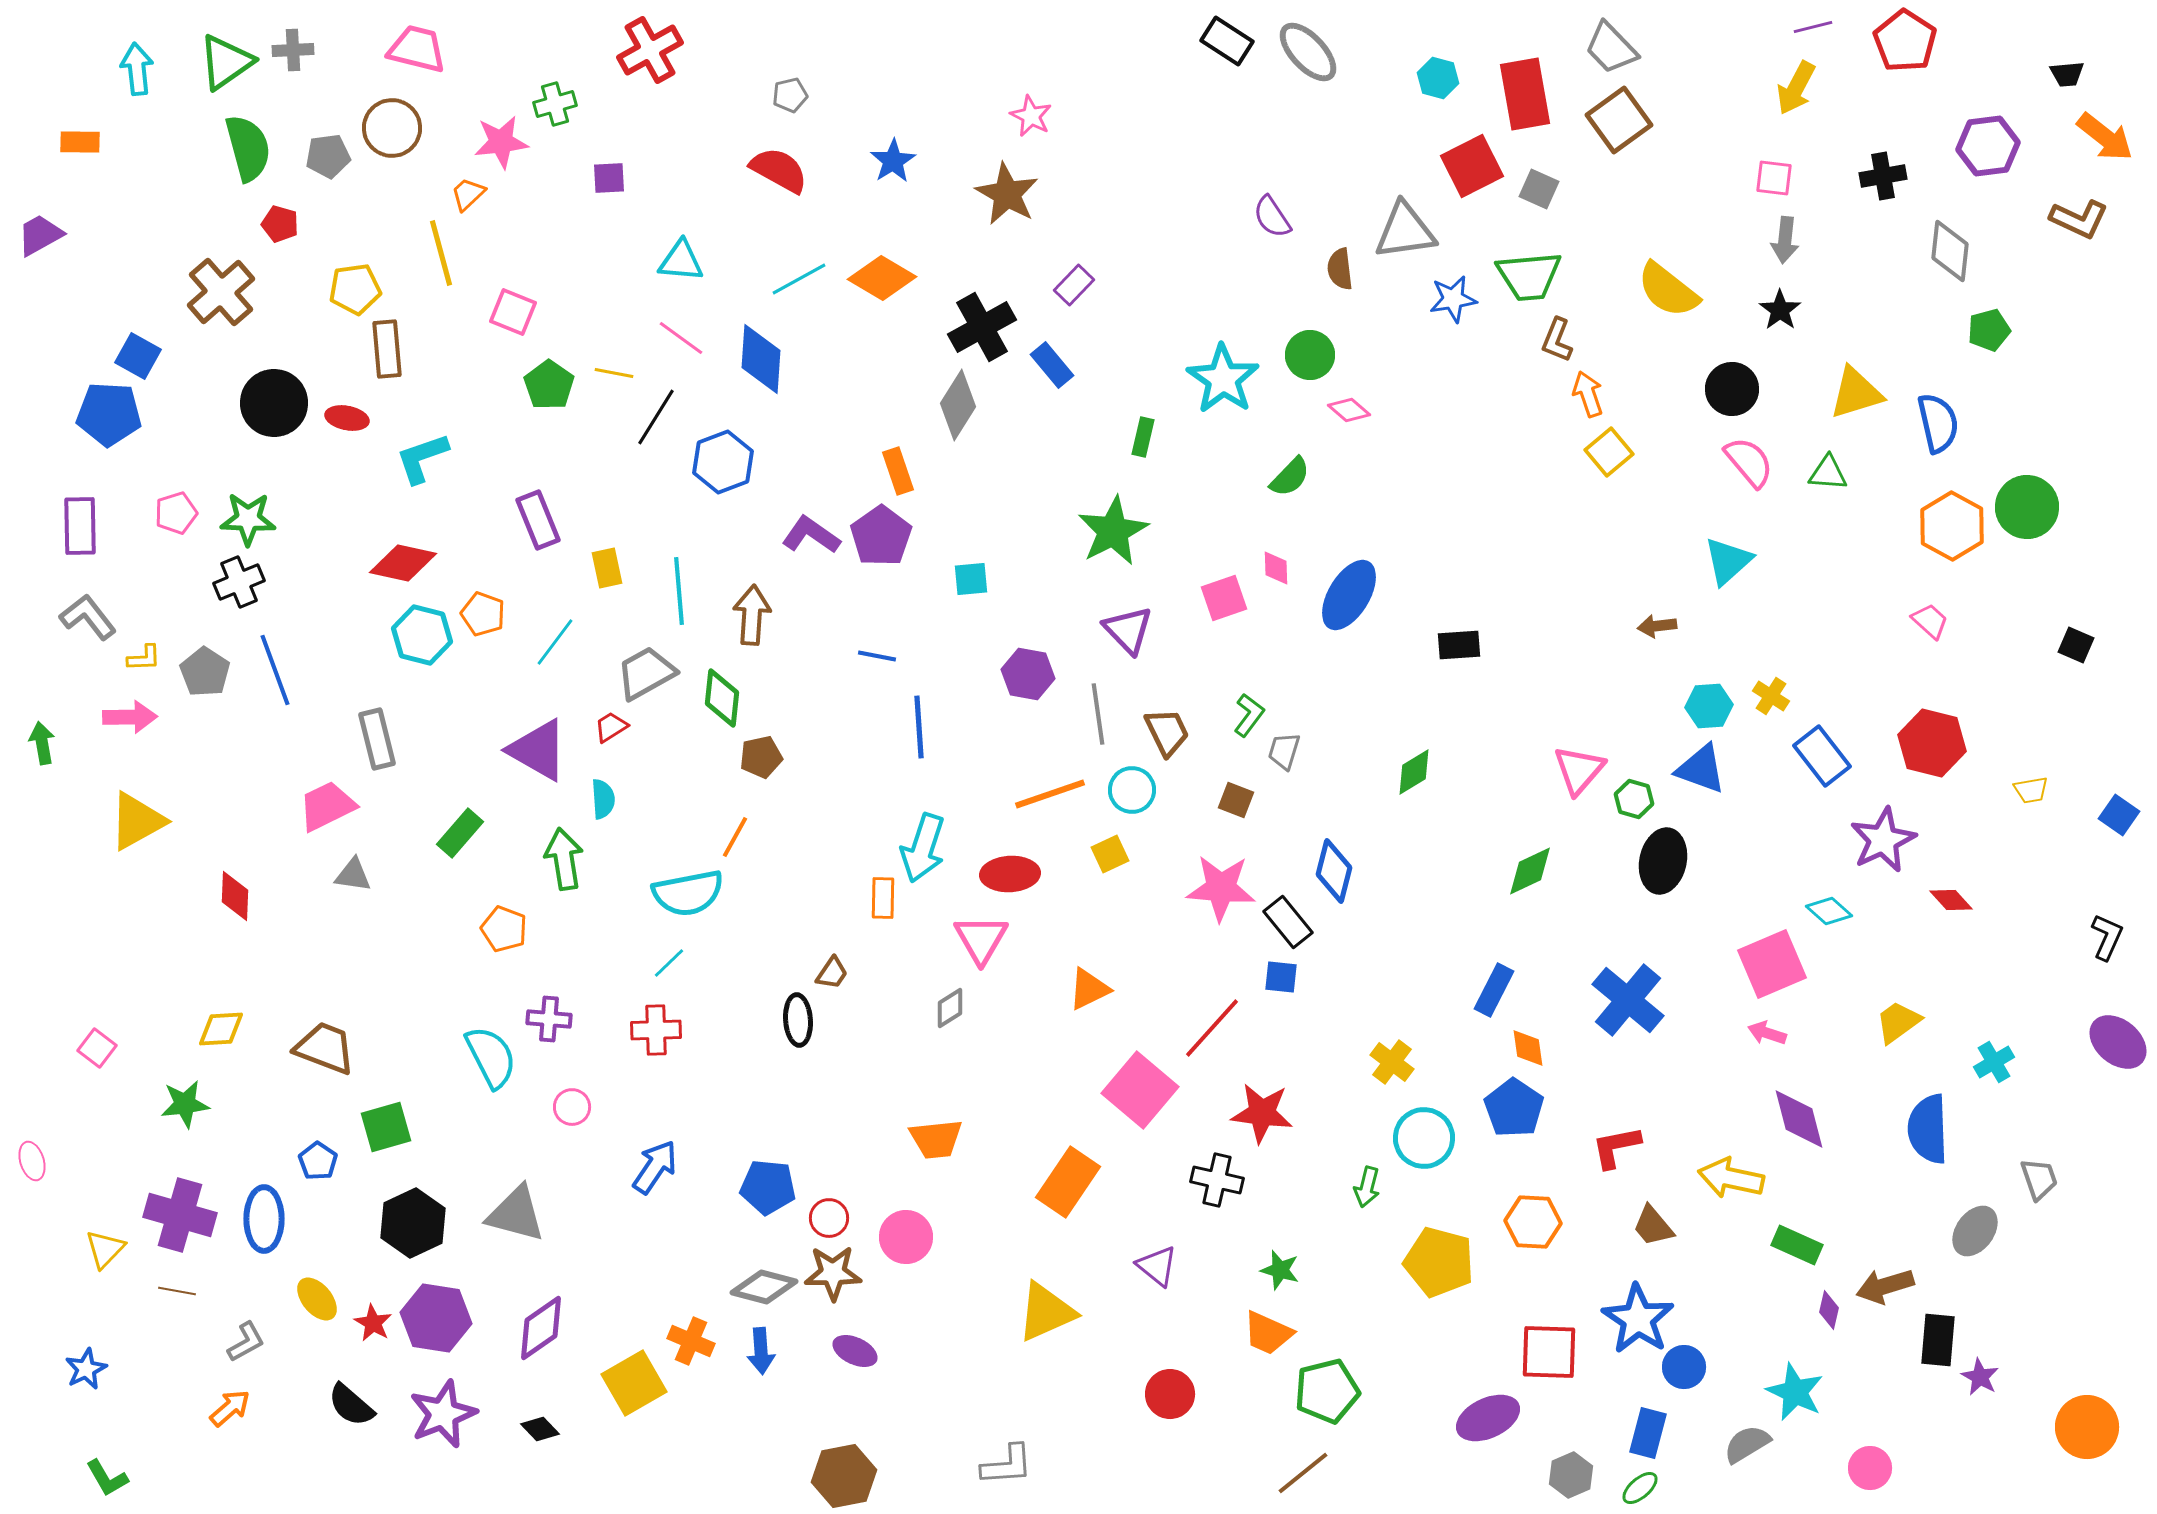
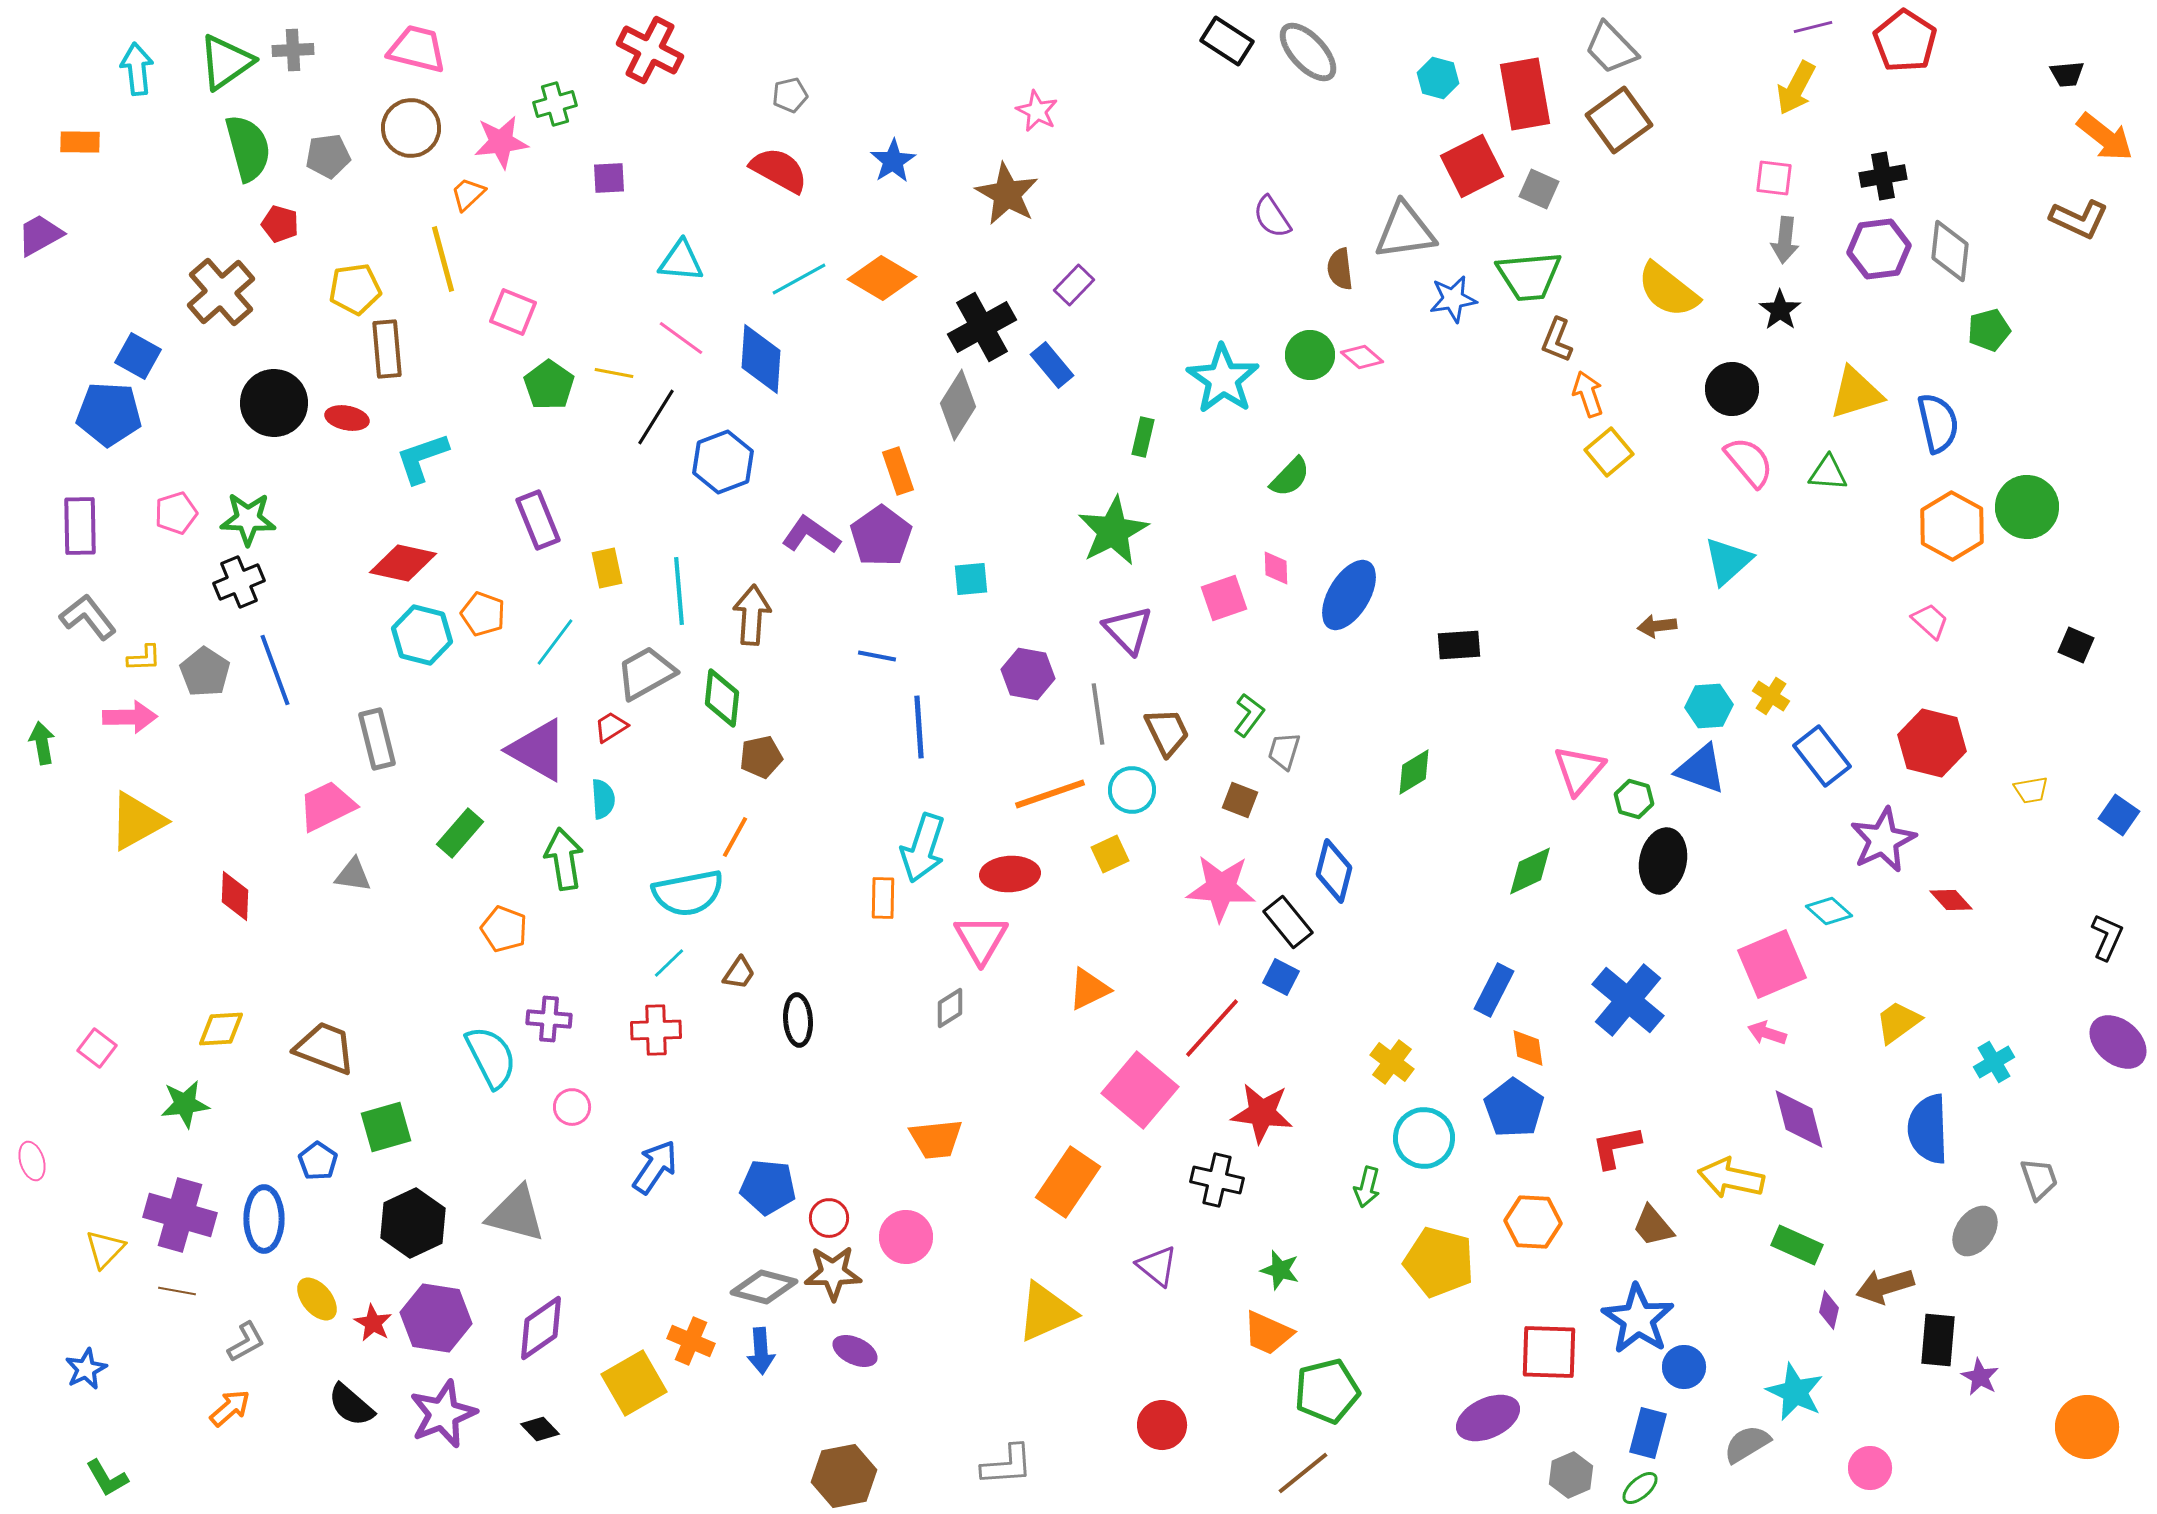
red cross at (650, 50): rotated 34 degrees counterclockwise
pink star at (1031, 116): moved 6 px right, 5 px up
brown circle at (392, 128): moved 19 px right
purple hexagon at (1988, 146): moved 109 px left, 103 px down
yellow line at (441, 253): moved 2 px right, 6 px down
pink diamond at (1349, 410): moved 13 px right, 53 px up
brown square at (1236, 800): moved 4 px right
brown trapezoid at (832, 973): moved 93 px left
blue square at (1281, 977): rotated 21 degrees clockwise
red circle at (1170, 1394): moved 8 px left, 31 px down
